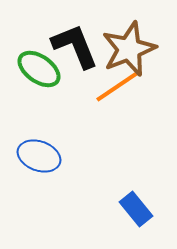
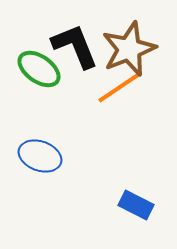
orange line: moved 2 px right, 1 px down
blue ellipse: moved 1 px right
blue rectangle: moved 4 px up; rotated 24 degrees counterclockwise
